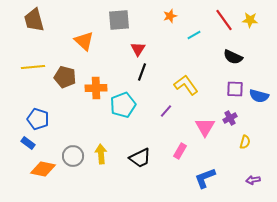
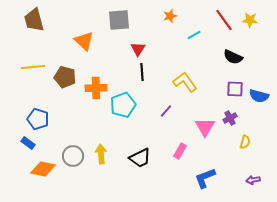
black line: rotated 24 degrees counterclockwise
yellow L-shape: moved 1 px left, 3 px up
